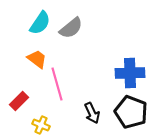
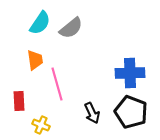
orange trapezoid: moved 2 px left, 1 px down; rotated 45 degrees clockwise
red rectangle: rotated 48 degrees counterclockwise
